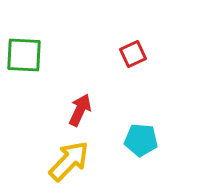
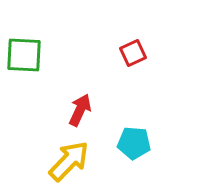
red square: moved 1 px up
cyan pentagon: moved 7 px left, 3 px down
